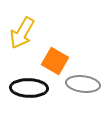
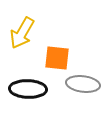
orange square: moved 2 px right, 3 px up; rotated 24 degrees counterclockwise
black ellipse: moved 1 px left, 1 px down
